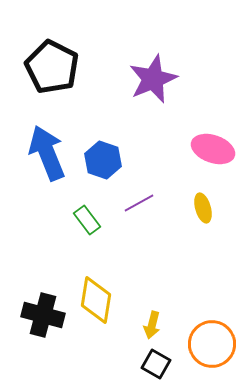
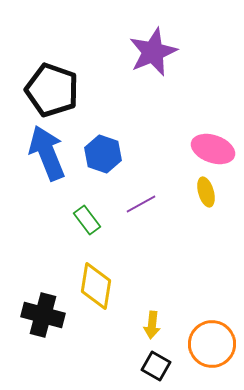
black pentagon: moved 23 px down; rotated 8 degrees counterclockwise
purple star: moved 27 px up
blue hexagon: moved 6 px up
purple line: moved 2 px right, 1 px down
yellow ellipse: moved 3 px right, 16 px up
yellow diamond: moved 14 px up
yellow arrow: rotated 8 degrees counterclockwise
black square: moved 2 px down
